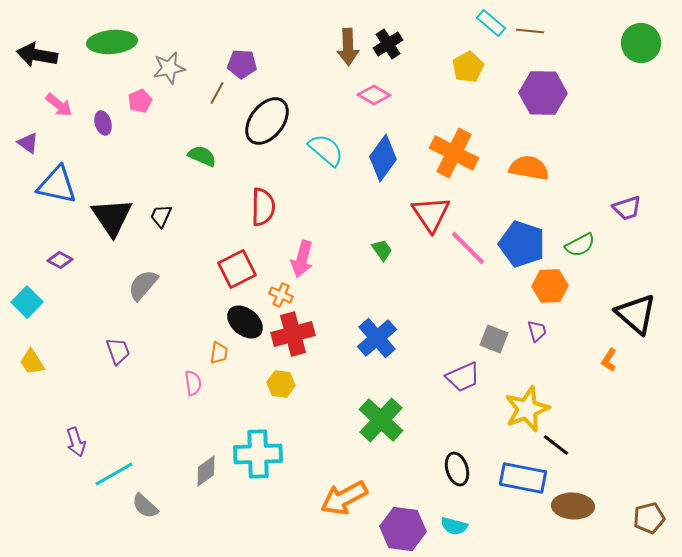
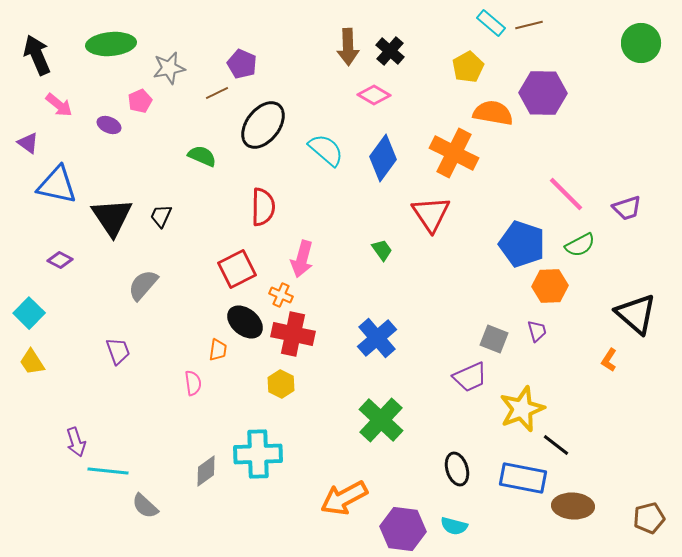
brown line at (530, 31): moved 1 px left, 6 px up; rotated 20 degrees counterclockwise
green ellipse at (112, 42): moved 1 px left, 2 px down
black cross at (388, 44): moved 2 px right, 7 px down; rotated 16 degrees counterclockwise
black arrow at (37, 55): rotated 57 degrees clockwise
purple pentagon at (242, 64): rotated 20 degrees clockwise
brown line at (217, 93): rotated 35 degrees clockwise
black ellipse at (267, 121): moved 4 px left, 4 px down
purple ellipse at (103, 123): moved 6 px right, 2 px down; rotated 50 degrees counterclockwise
orange semicircle at (529, 168): moved 36 px left, 55 px up
pink line at (468, 248): moved 98 px right, 54 px up
cyan square at (27, 302): moved 2 px right, 11 px down
red cross at (293, 334): rotated 27 degrees clockwise
orange trapezoid at (219, 353): moved 1 px left, 3 px up
purple trapezoid at (463, 377): moved 7 px right
yellow hexagon at (281, 384): rotated 20 degrees clockwise
yellow star at (527, 409): moved 5 px left
cyan line at (114, 474): moved 6 px left, 3 px up; rotated 36 degrees clockwise
